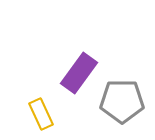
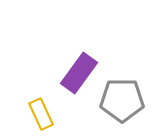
gray pentagon: moved 1 px up
